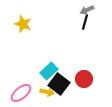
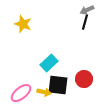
cyan rectangle: moved 8 px up
black square: moved 1 px left, 1 px down; rotated 30 degrees counterclockwise
yellow arrow: moved 3 px left
